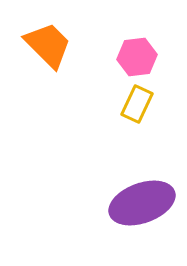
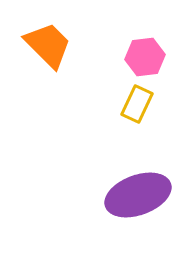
pink hexagon: moved 8 px right
purple ellipse: moved 4 px left, 8 px up
